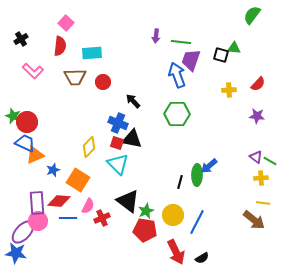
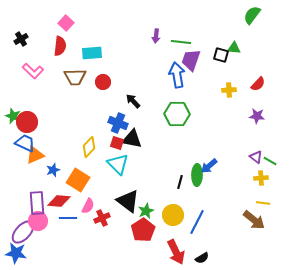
blue arrow at (177, 75): rotated 10 degrees clockwise
red pentagon at (145, 230): moved 2 px left; rotated 30 degrees clockwise
